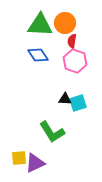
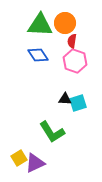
yellow square: rotated 28 degrees counterclockwise
